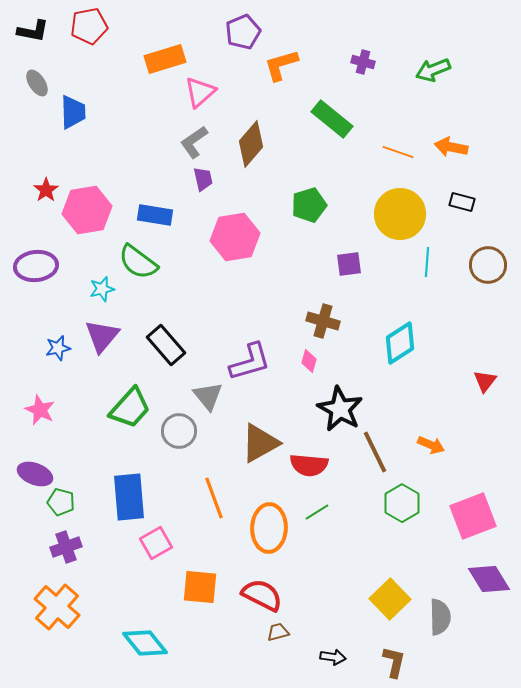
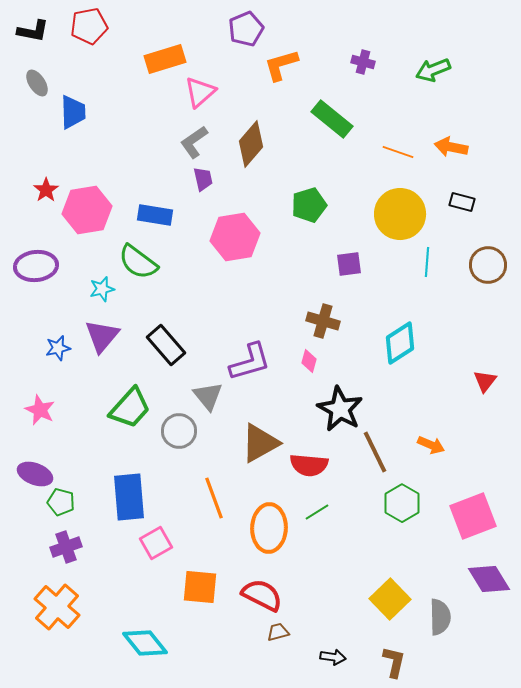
purple pentagon at (243, 32): moved 3 px right, 3 px up
